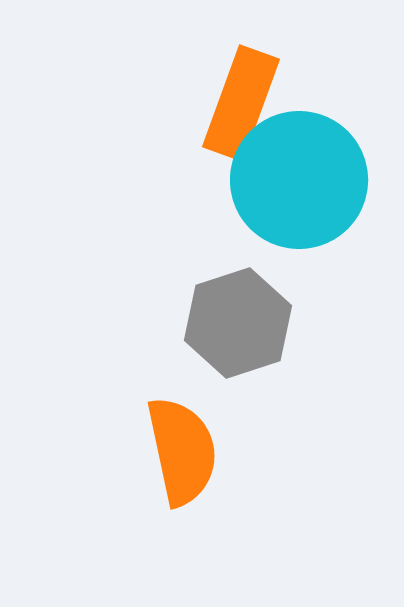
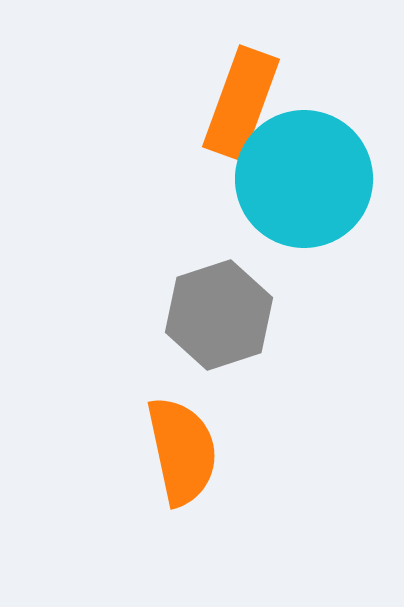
cyan circle: moved 5 px right, 1 px up
gray hexagon: moved 19 px left, 8 px up
